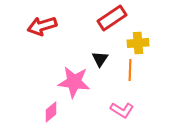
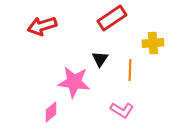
yellow cross: moved 15 px right
